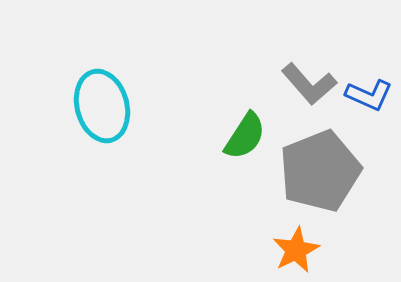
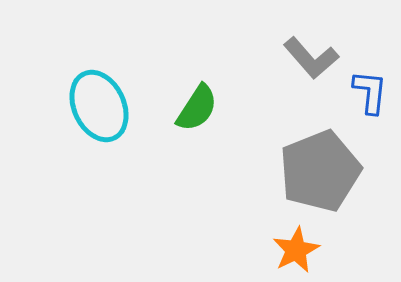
gray L-shape: moved 2 px right, 26 px up
blue L-shape: moved 1 px right, 3 px up; rotated 108 degrees counterclockwise
cyan ellipse: moved 3 px left; rotated 10 degrees counterclockwise
green semicircle: moved 48 px left, 28 px up
